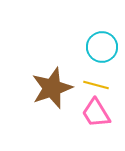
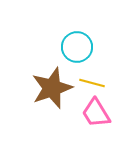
cyan circle: moved 25 px left
yellow line: moved 4 px left, 2 px up
